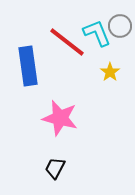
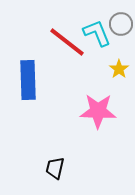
gray circle: moved 1 px right, 2 px up
blue rectangle: moved 14 px down; rotated 6 degrees clockwise
yellow star: moved 9 px right, 3 px up
pink star: moved 38 px right, 7 px up; rotated 12 degrees counterclockwise
black trapezoid: rotated 15 degrees counterclockwise
